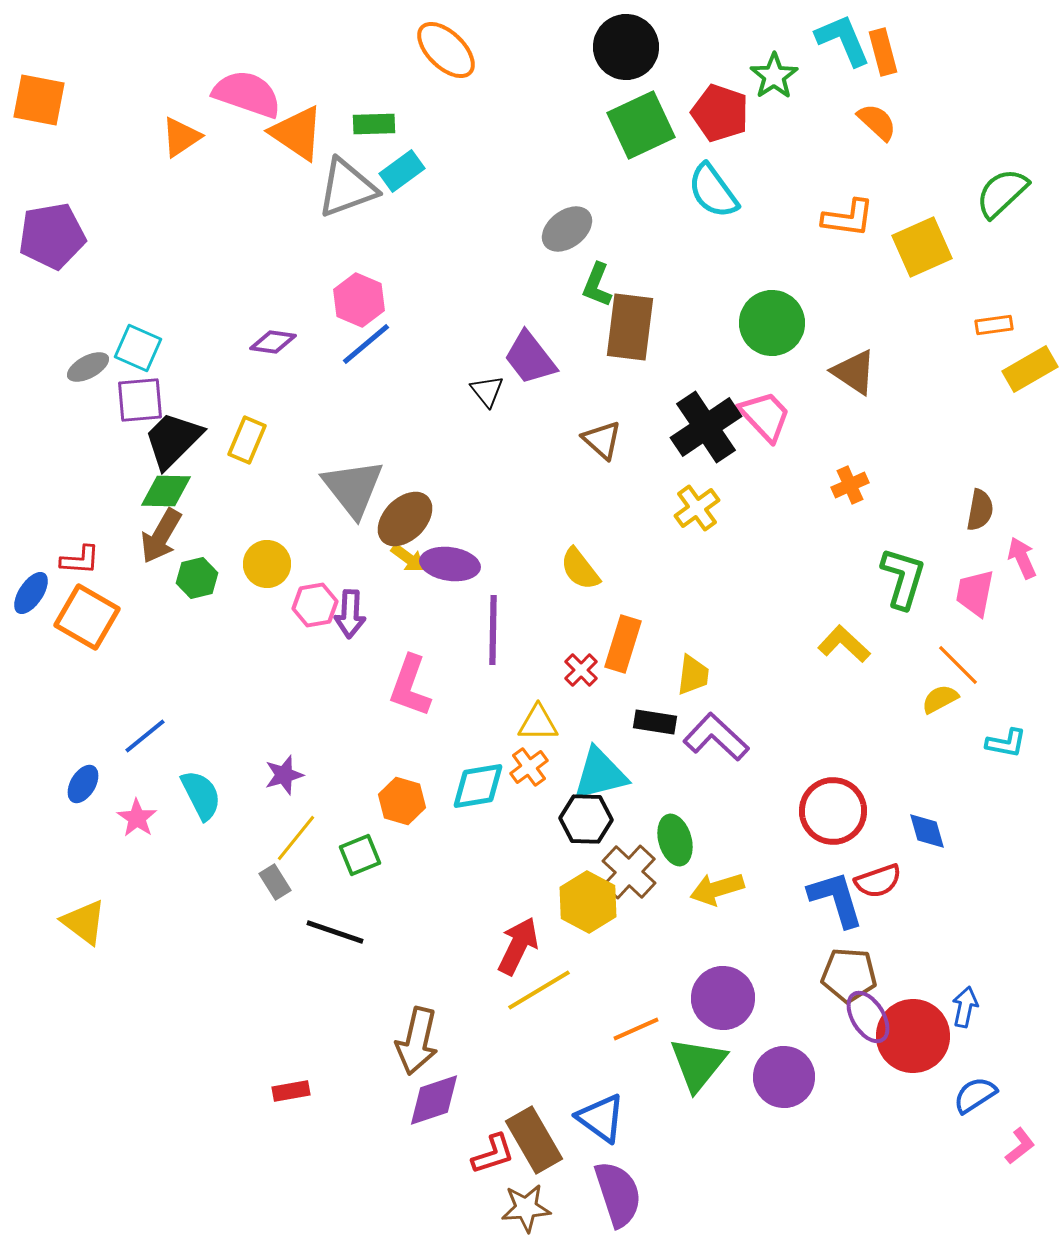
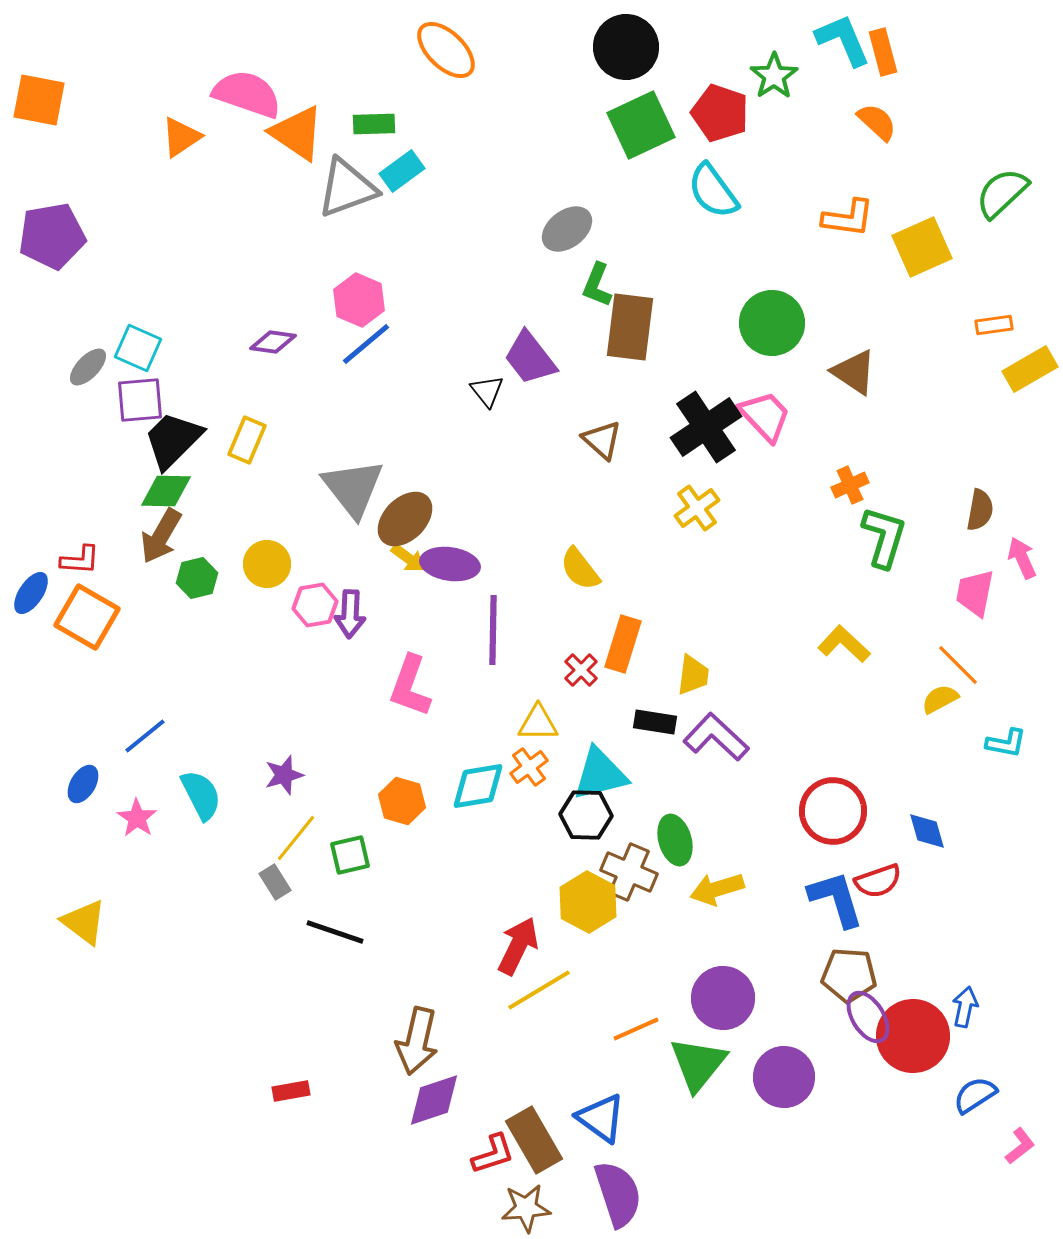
gray ellipse at (88, 367): rotated 18 degrees counterclockwise
green L-shape at (903, 578): moved 19 px left, 41 px up
black hexagon at (586, 819): moved 4 px up
green square at (360, 855): moved 10 px left; rotated 9 degrees clockwise
brown cross at (629, 872): rotated 20 degrees counterclockwise
